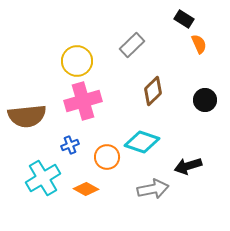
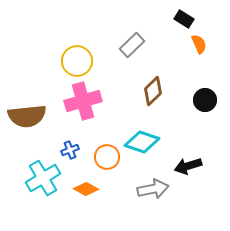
blue cross: moved 5 px down
